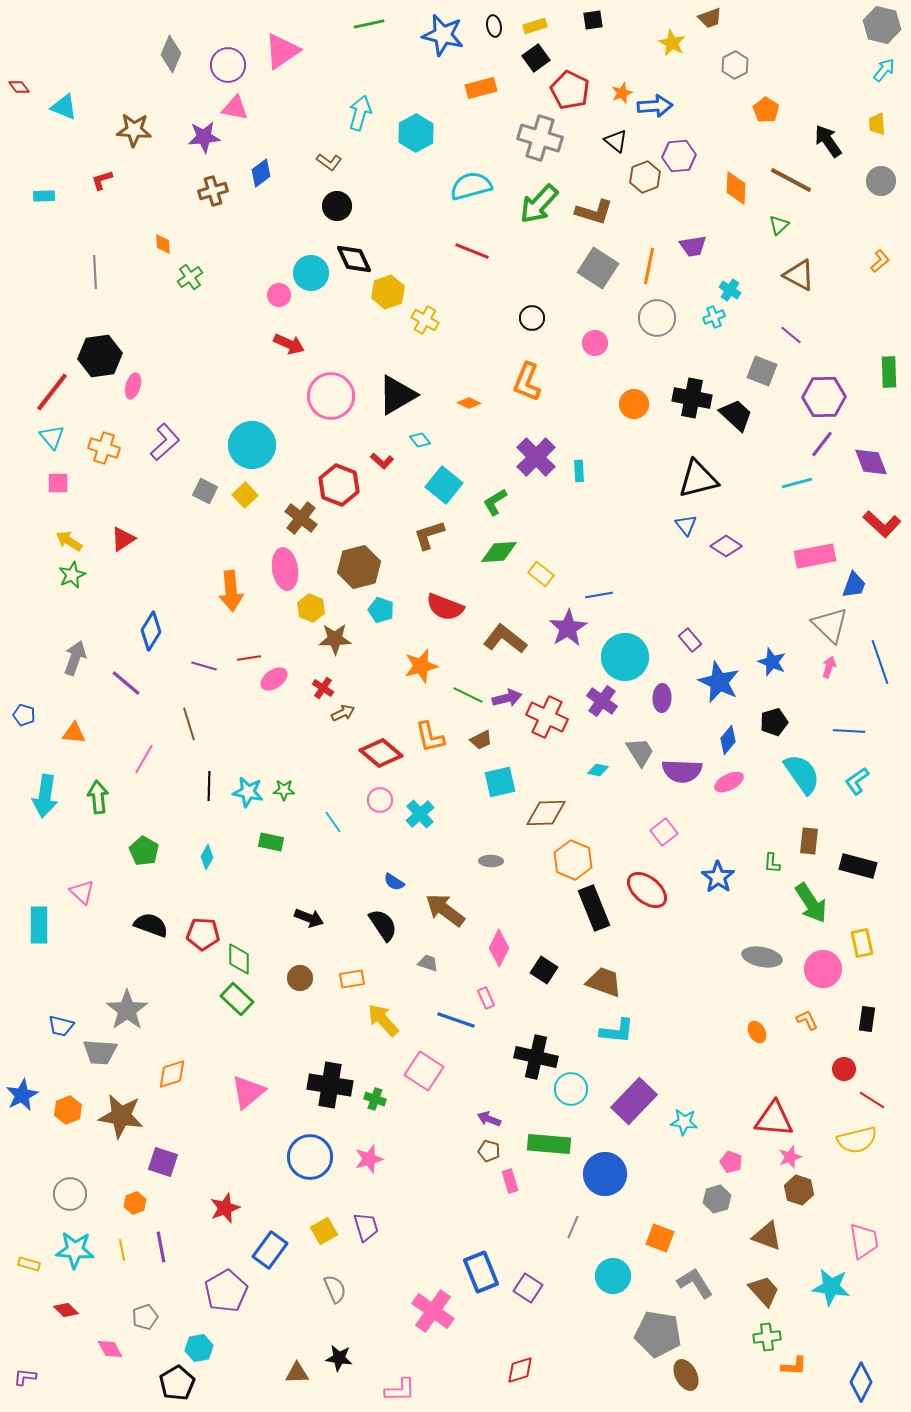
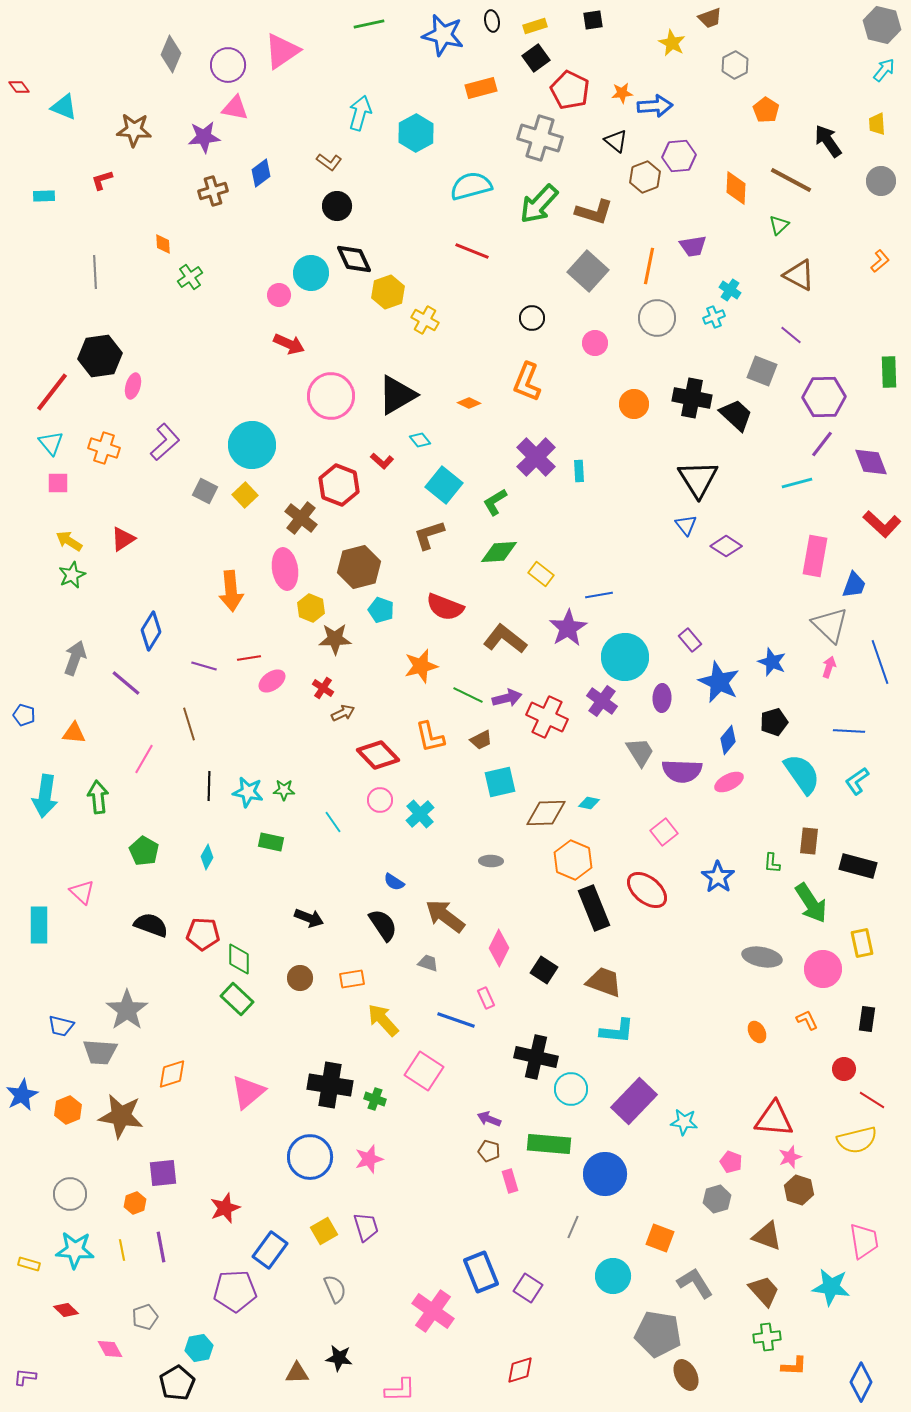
black ellipse at (494, 26): moved 2 px left, 5 px up
orange star at (622, 93): rotated 15 degrees clockwise
gray square at (598, 268): moved 10 px left, 3 px down; rotated 9 degrees clockwise
cyan triangle at (52, 437): moved 1 px left, 6 px down
black triangle at (698, 479): rotated 48 degrees counterclockwise
pink rectangle at (815, 556): rotated 69 degrees counterclockwise
pink ellipse at (274, 679): moved 2 px left, 2 px down
red diamond at (381, 753): moved 3 px left, 2 px down; rotated 6 degrees clockwise
cyan diamond at (598, 770): moved 9 px left, 33 px down
brown arrow at (445, 910): moved 6 px down
purple square at (163, 1162): moved 11 px down; rotated 24 degrees counterclockwise
purple pentagon at (226, 1291): moved 9 px right; rotated 27 degrees clockwise
